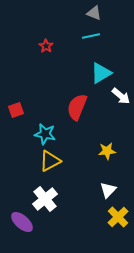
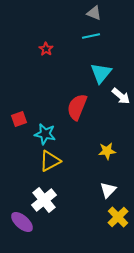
red star: moved 3 px down
cyan triangle: rotated 20 degrees counterclockwise
red square: moved 3 px right, 9 px down
white cross: moved 1 px left, 1 px down
